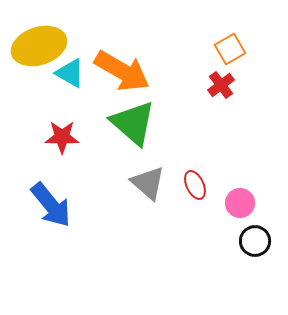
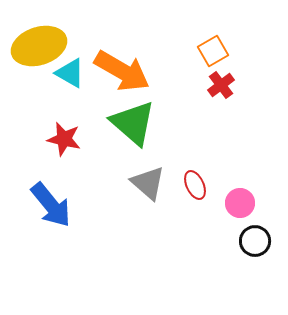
orange square: moved 17 px left, 2 px down
red star: moved 2 px right, 2 px down; rotated 12 degrees clockwise
